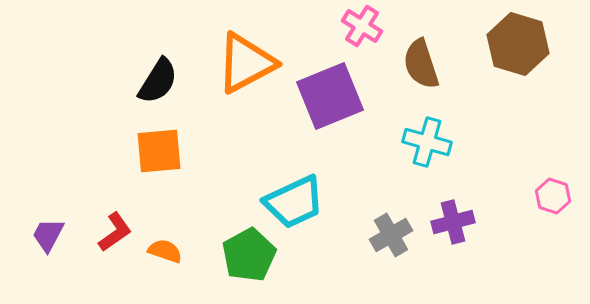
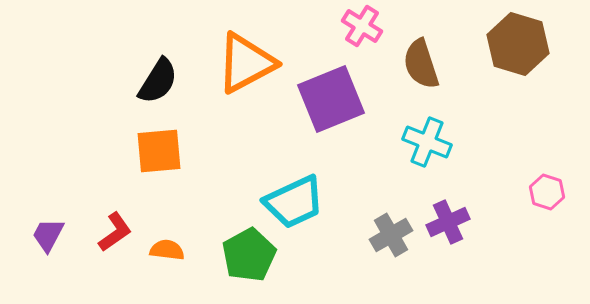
purple square: moved 1 px right, 3 px down
cyan cross: rotated 6 degrees clockwise
pink hexagon: moved 6 px left, 4 px up
purple cross: moved 5 px left; rotated 9 degrees counterclockwise
orange semicircle: moved 2 px right, 1 px up; rotated 12 degrees counterclockwise
